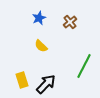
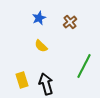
black arrow: rotated 60 degrees counterclockwise
